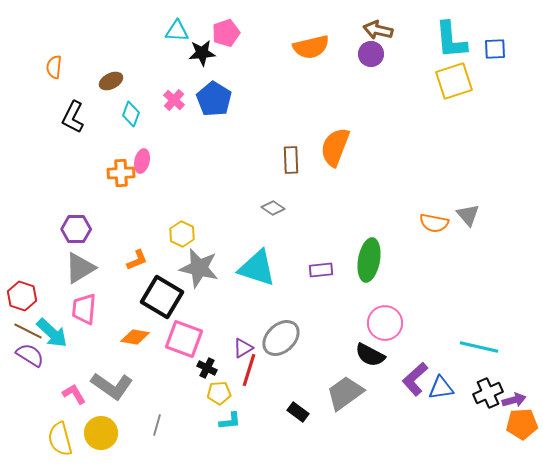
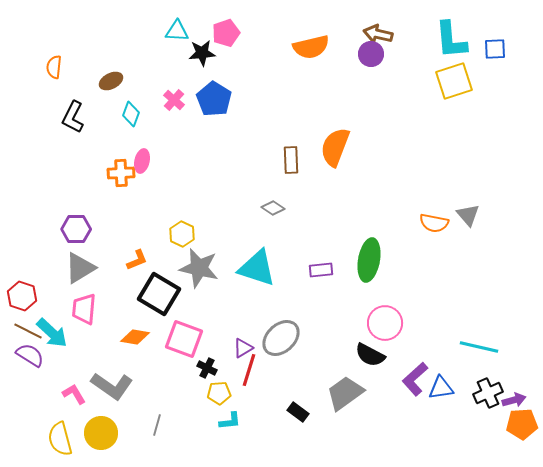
brown arrow at (378, 30): moved 4 px down
black square at (162, 297): moved 3 px left, 3 px up
